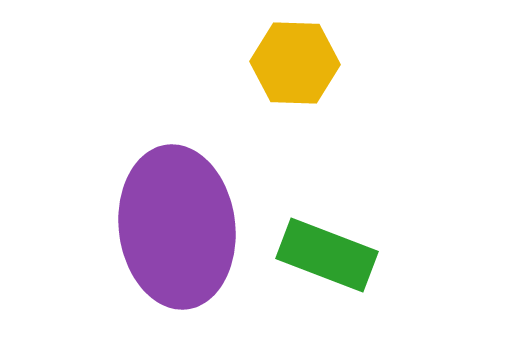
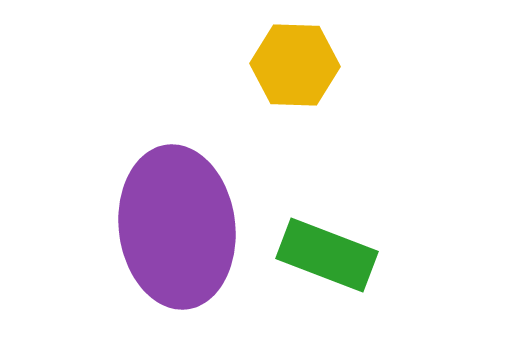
yellow hexagon: moved 2 px down
